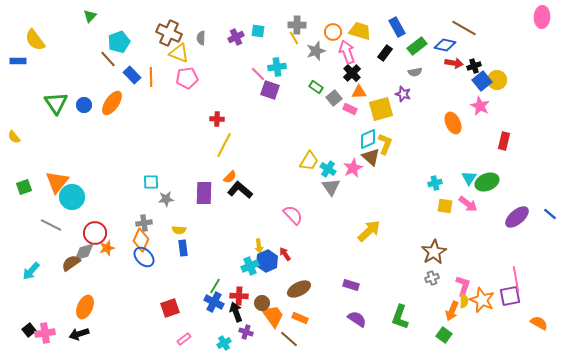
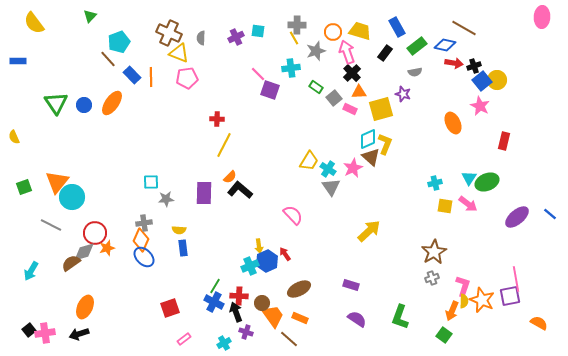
yellow semicircle at (35, 40): moved 1 px left, 17 px up
cyan cross at (277, 67): moved 14 px right, 1 px down
yellow semicircle at (14, 137): rotated 16 degrees clockwise
cyan arrow at (31, 271): rotated 12 degrees counterclockwise
